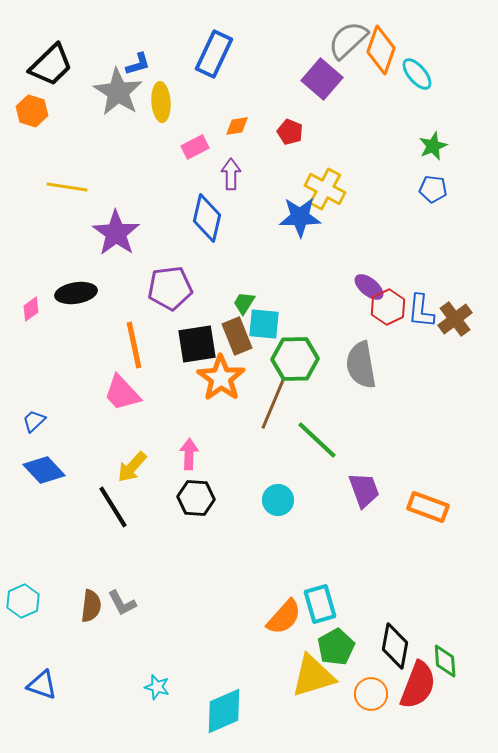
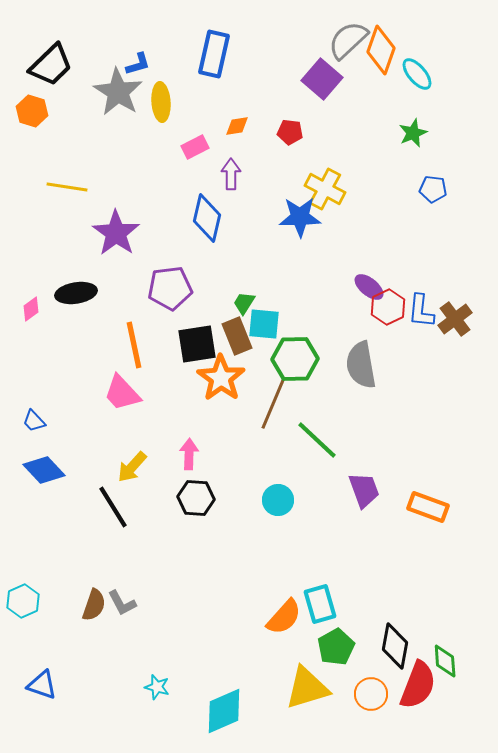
blue rectangle at (214, 54): rotated 12 degrees counterclockwise
red pentagon at (290, 132): rotated 15 degrees counterclockwise
green star at (433, 146): moved 20 px left, 13 px up
blue trapezoid at (34, 421): rotated 90 degrees counterclockwise
brown semicircle at (91, 606): moved 3 px right, 1 px up; rotated 12 degrees clockwise
yellow triangle at (313, 676): moved 6 px left, 12 px down
